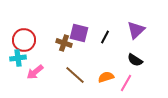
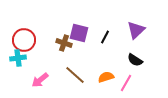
pink arrow: moved 5 px right, 8 px down
